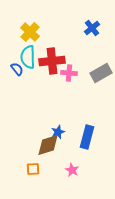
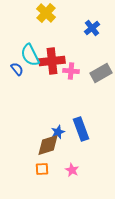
yellow cross: moved 16 px right, 19 px up
cyan semicircle: moved 2 px right, 2 px up; rotated 25 degrees counterclockwise
pink cross: moved 2 px right, 2 px up
blue rectangle: moved 6 px left, 8 px up; rotated 35 degrees counterclockwise
orange square: moved 9 px right
